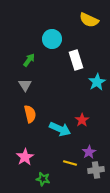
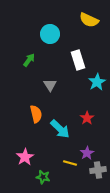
cyan circle: moved 2 px left, 5 px up
white rectangle: moved 2 px right
gray triangle: moved 25 px right
orange semicircle: moved 6 px right
red star: moved 5 px right, 2 px up
cyan arrow: rotated 20 degrees clockwise
purple star: moved 2 px left, 1 px down
gray cross: moved 2 px right
green star: moved 2 px up
